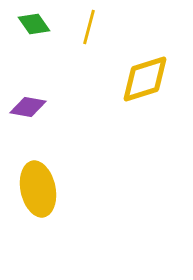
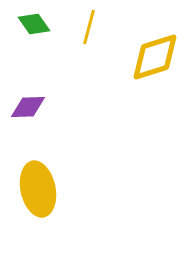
yellow diamond: moved 10 px right, 22 px up
purple diamond: rotated 12 degrees counterclockwise
